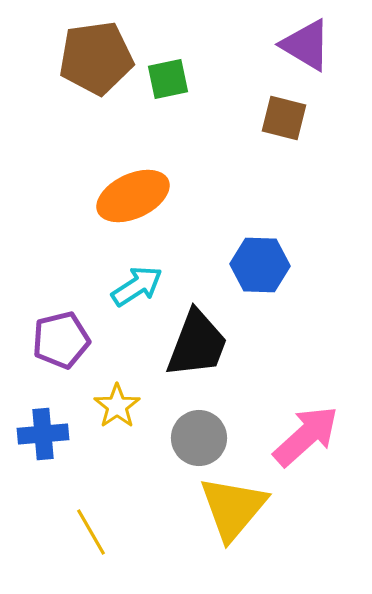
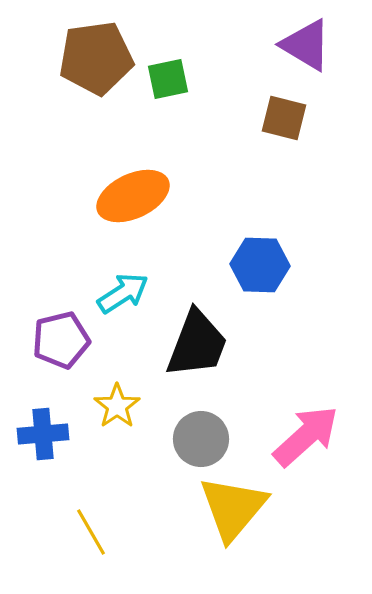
cyan arrow: moved 14 px left, 7 px down
gray circle: moved 2 px right, 1 px down
